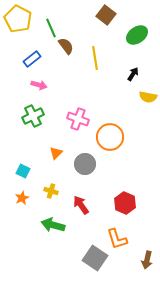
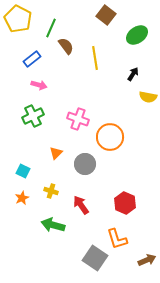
green line: rotated 48 degrees clockwise
brown arrow: rotated 126 degrees counterclockwise
